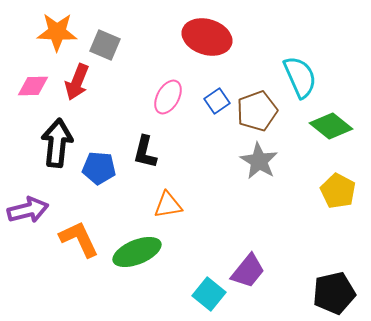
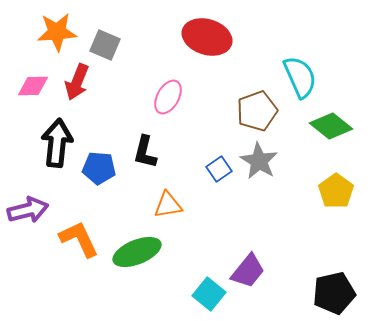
orange star: rotated 6 degrees counterclockwise
blue square: moved 2 px right, 68 px down
yellow pentagon: moved 2 px left; rotated 8 degrees clockwise
